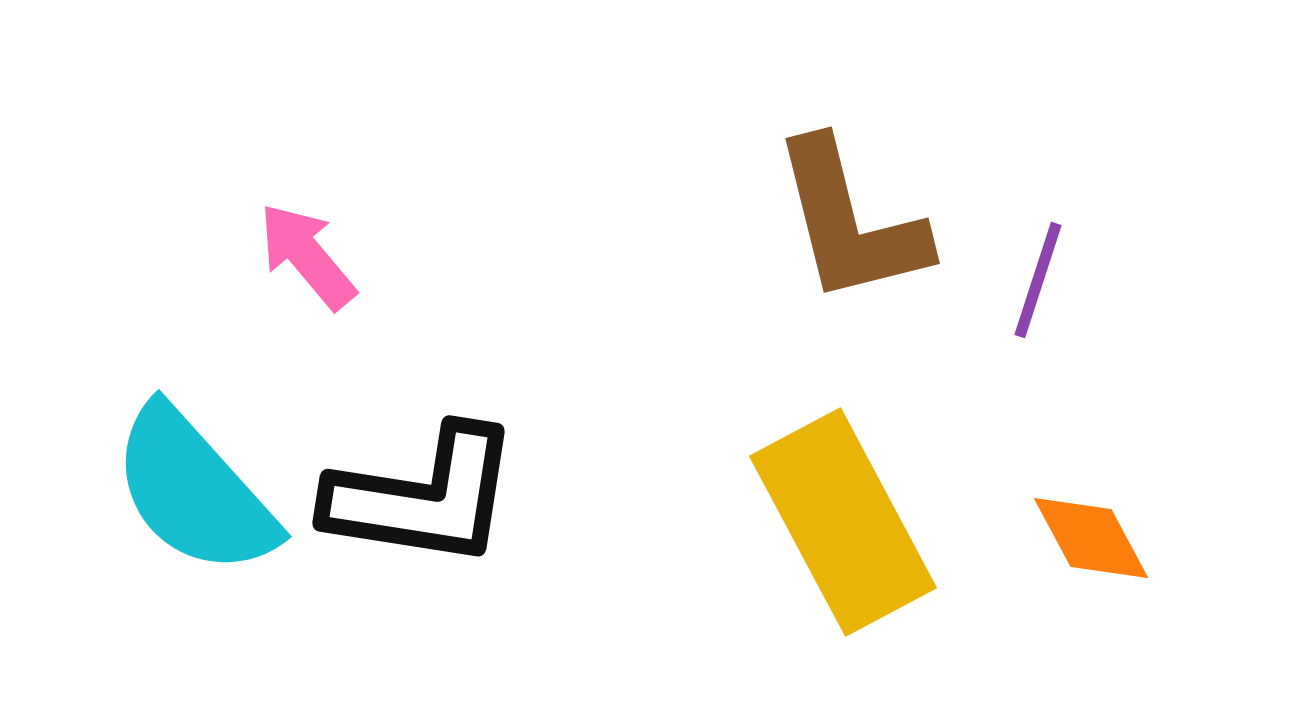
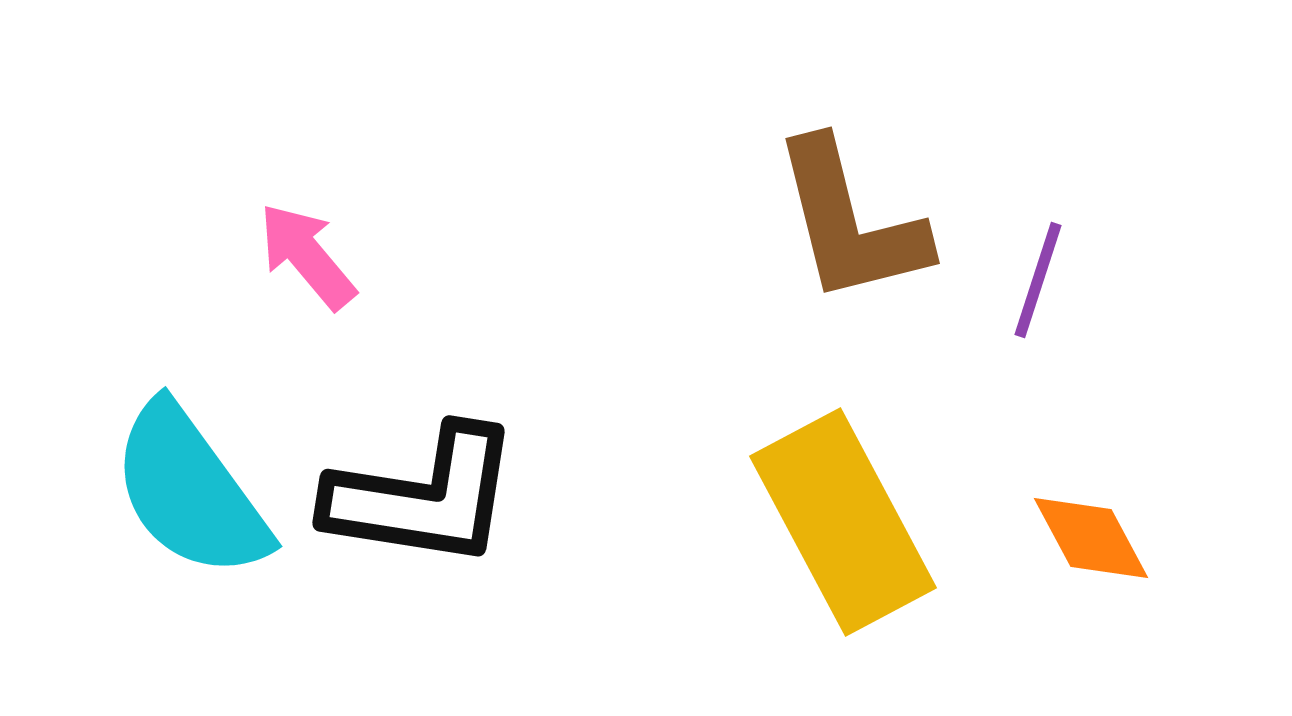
cyan semicircle: moved 4 px left; rotated 6 degrees clockwise
